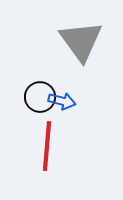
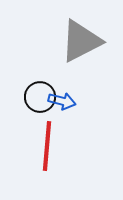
gray triangle: rotated 39 degrees clockwise
